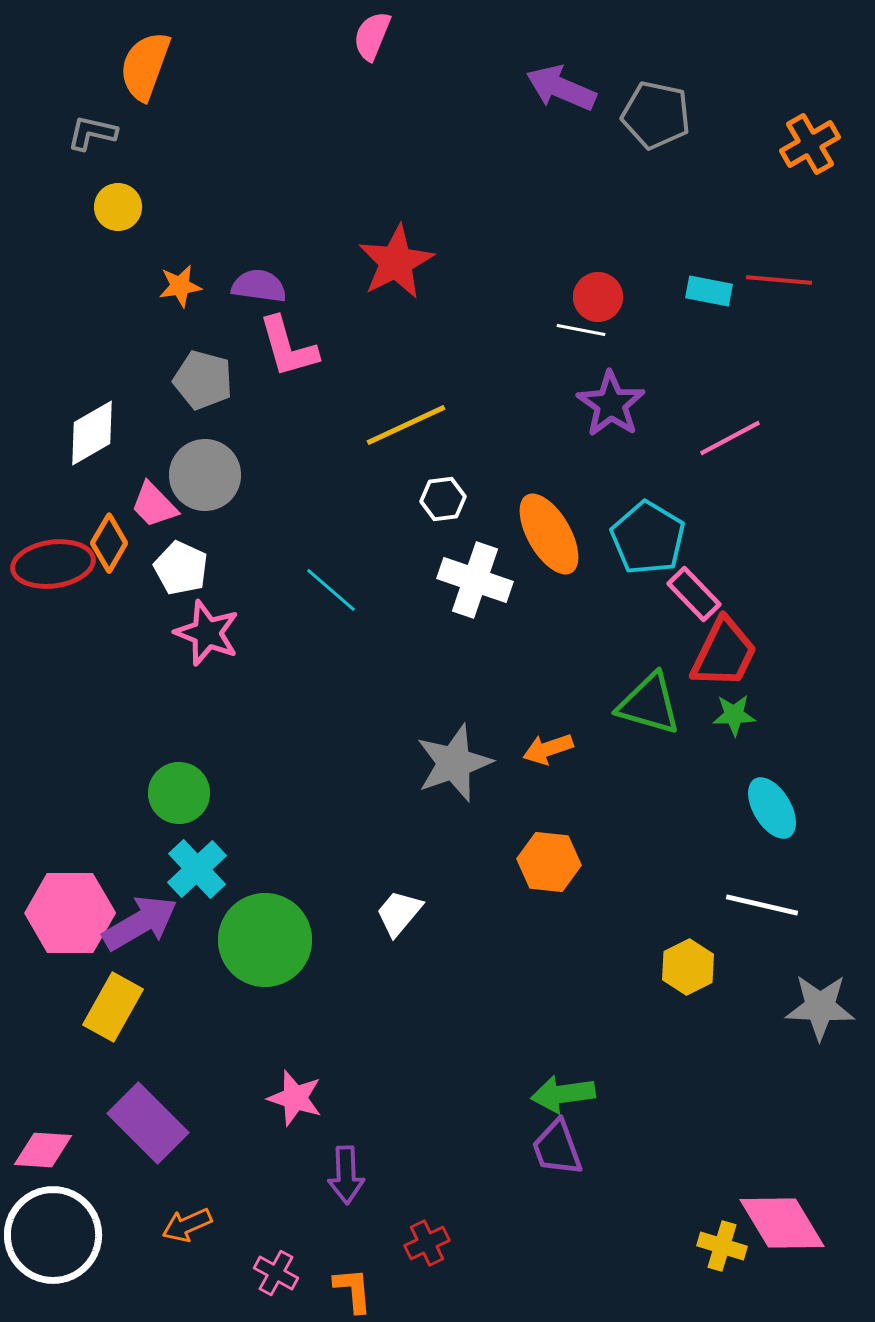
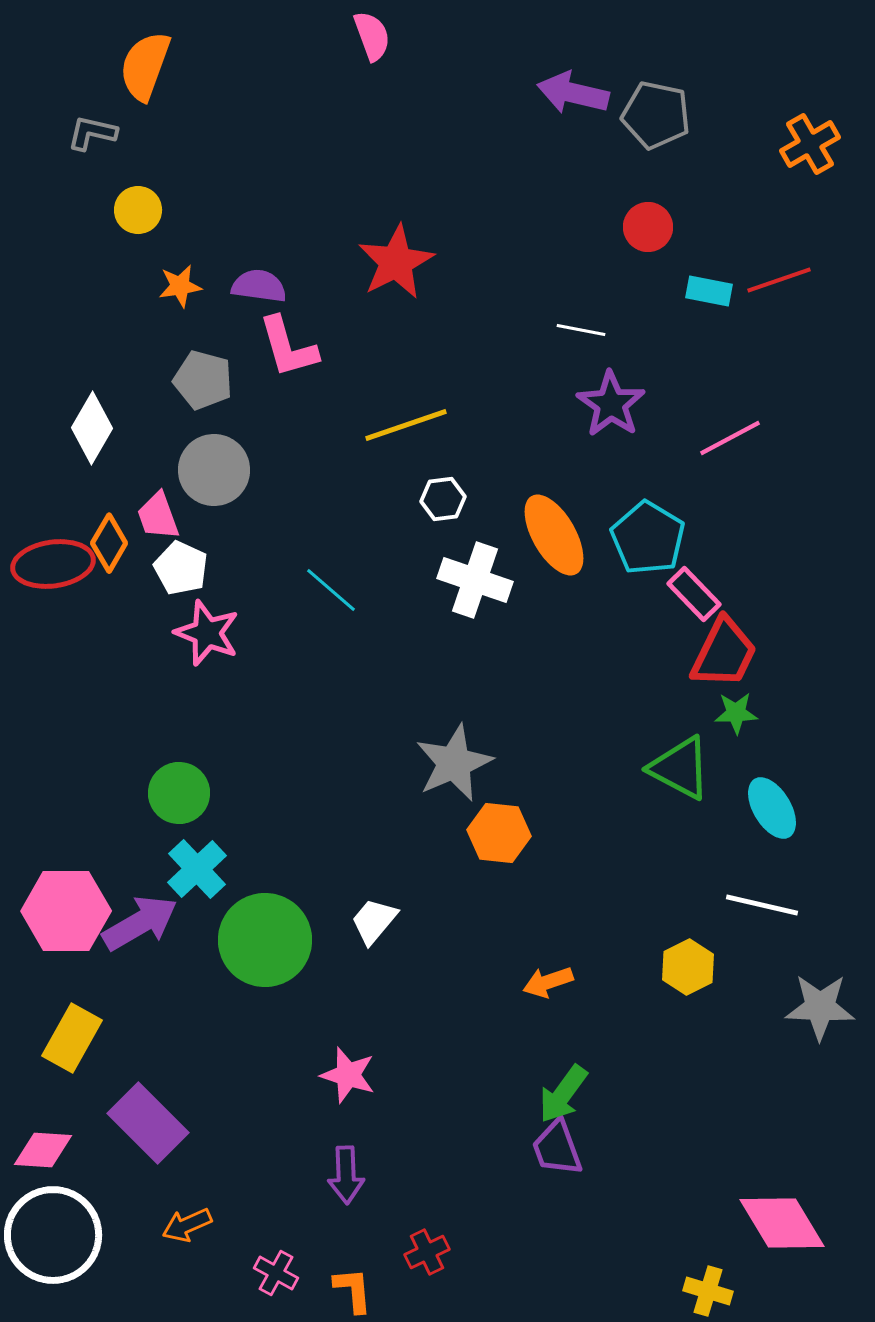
pink semicircle at (372, 36): rotated 138 degrees clockwise
purple arrow at (561, 88): moved 12 px right, 5 px down; rotated 10 degrees counterclockwise
yellow circle at (118, 207): moved 20 px right, 3 px down
red line at (779, 280): rotated 24 degrees counterclockwise
red circle at (598, 297): moved 50 px right, 70 px up
yellow line at (406, 425): rotated 6 degrees clockwise
white diamond at (92, 433): moved 5 px up; rotated 30 degrees counterclockwise
gray circle at (205, 475): moved 9 px right, 5 px up
pink trapezoid at (154, 505): moved 4 px right, 11 px down; rotated 24 degrees clockwise
orange ellipse at (549, 534): moved 5 px right, 1 px down
green triangle at (649, 704): moved 31 px right, 64 px down; rotated 12 degrees clockwise
green star at (734, 715): moved 2 px right, 2 px up
orange arrow at (548, 749): moved 233 px down
gray star at (454, 763): rotated 4 degrees counterclockwise
orange hexagon at (549, 862): moved 50 px left, 29 px up
pink hexagon at (70, 913): moved 4 px left, 2 px up
white trapezoid at (399, 913): moved 25 px left, 8 px down
yellow rectangle at (113, 1007): moved 41 px left, 31 px down
green arrow at (563, 1094): rotated 46 degrees counterclockwise
pink star at (295, 1098): moved 53 px right, 23 px up
red cross at (427, 1243): moved 9 px down
yellow cross at (722, 1246): moved 14 px left, 45 px down
